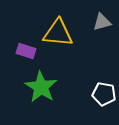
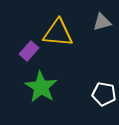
purple rectangle: moved 3 px right; rotated 66 degrees counterclockwise
